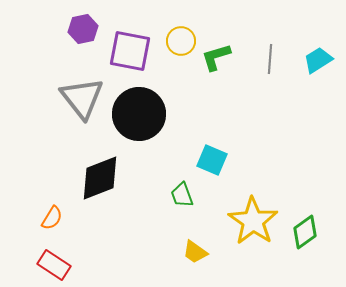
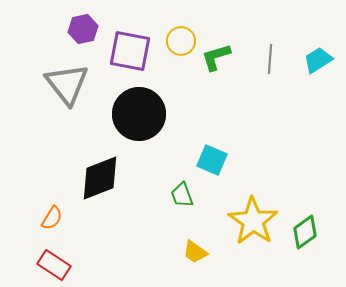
gray triangle: moved 15 px left, 14 px up
